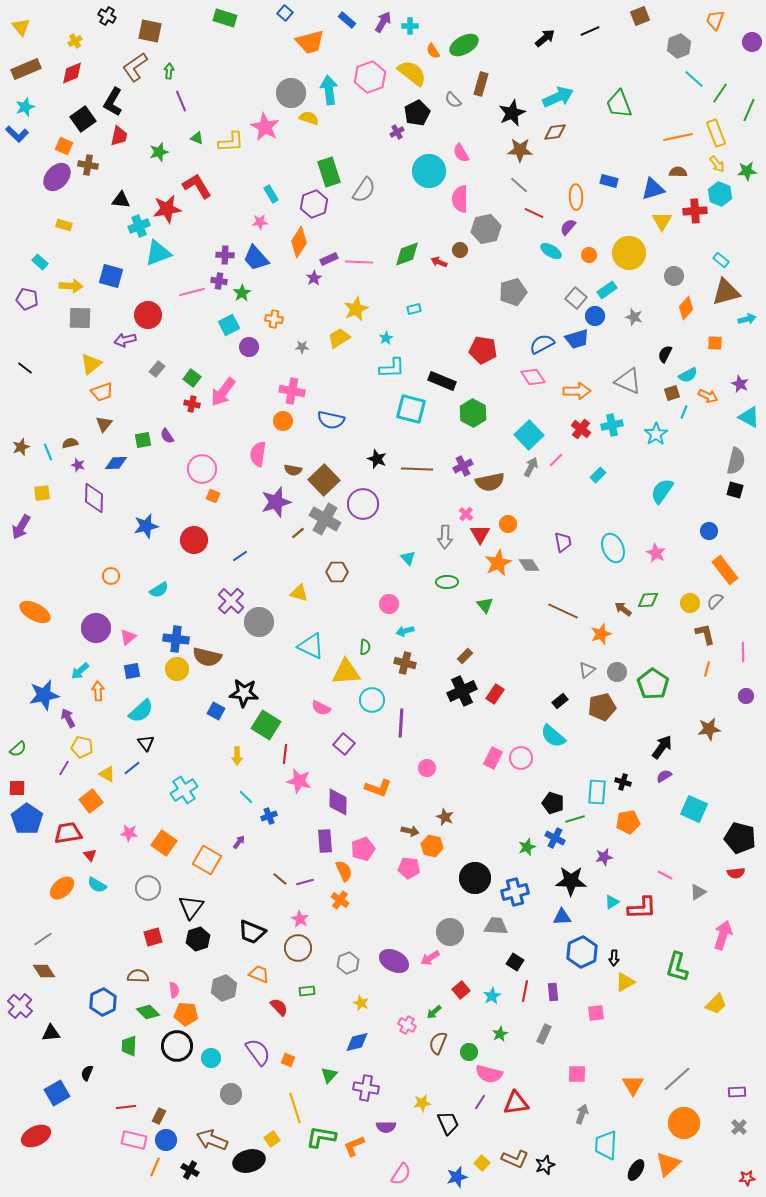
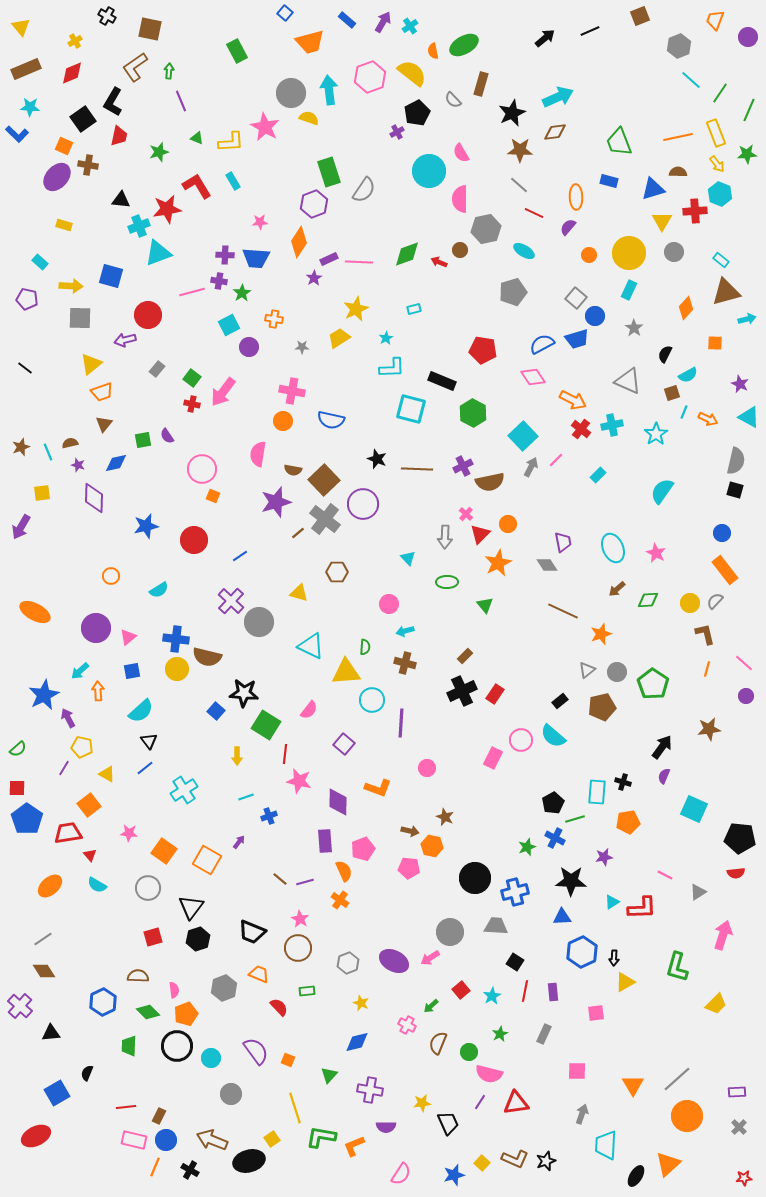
green rectangle at (225, 18): moved 12 px right, 33 px down; rotated 45 degrees clockwise
cyan cross at (410, 26): rotated 35 degrees counterclockwise
brown square at (150, 31): moved 2 px up
purple circle at (752, 42): moved 4 px left, 5 px up
orange semicircle at (433, 51): rotated 21 degrees clockwise
cyan line at (694, 79): moved 3 px left, 1 px down
green trapezoid at (619, 104): moved 38 px down
cyan star at (25, 107): moved 5 px right; rotated 24 degrees clockwise
green star at (747, 171): moved 17 px up
cyan rectangle at (271, 194): moved 38 px left, 13 px up
cyan ellipse at (551, 251): moved 27 px left
blue trapezoid at (256, 258): rotated 44 degrees counterclockwise
gray circle at (674, 276): moved 24 px up
cyan rectangle at (607, 290): moved 22 px right; rotated 30 degrees counterclockwise
gray star at (634, 317): moved 11 px down; rotated 18 degrees clockwise
orange arrow at (577, 391): moved 4 px left, 9 px down; rotated 28 degrees clockwise
orange arrow at (708, 396): moved 23 px down
cyan square at (529, 435): moved 6 px left, 1 px down
blue diamond at (116, 463): rotated 10 degrees counterclockwise
gray cross at (325, 519): rotated 8 degrees clockwise
blue circle at (709, 531): moved 13 px right, 2 px down
red triangle at (480, 534): rotated 15 degrees clockwise
gray diamond at (529, 565): moved 18 px right
brown arrow at (623, 609): moved 6 px left, 20 px up; rotated 78 degrees counterclockwise
pink line at (743, 652): moved 1 px right, 11 px down; rotated 48 degrees counterclockwise
blue star at (44, 695): rotated 16 degrees counterclockwise
pink semicircle at (321, 708): moved 12 px left, 2 px down; rotated 78 degrees counterclockwise
blue square at (216, 711): rotated 12 degrees clockwise
black triangle at (146, 743): moved 3 px right, 2 px up
pink circle at (521, 758): moved 18 px up
blue line at (132, 768): moved 13 px right
purple semicircle at (664, 776): rotated 35 degrees counterclockwise
cyan line at (246, 797): rotated 63 degrees counterclockwise
orange square at (91, 801): moved 2 px left, 4 px down
black pentagon at (553, 803): rotated 25 degrees clockwise
black pentagon at (740, 838): rotated 8 degrees counterclockwise
orange square at (164, 843): moved 8 px down
orange ellipse at (62, 888): moved 12 px left, 2 px up
green arrow at (434, 1012): moved 3 px left, 6 px up
orange pentagon at (186, 1014): rotated 25 degrees counterclockwise
purple semicircle at (258, 1052): moved 2 px left, 1 px up
pink square at (577, 1074): moved 3 px up
purple cross at (366, 1088): moved 4 px right, 2 px down
orange circle at (684, 1123): moved 3 px right, 7 px up
black star at (545, 1165): moved 1 px right, 4 px up
black ellipse at (636, 1170): moved 6 px down
blue star at (457, 1177): moved 3 px left, 2 px up
red star at (747, 1178): moved 3 px left
